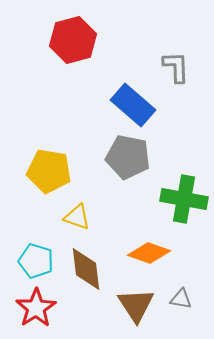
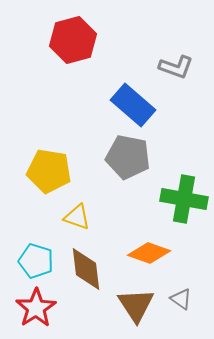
gray L-shape: rotated 112 degrees clockwise
gray triangle: rotated 25 degrees clockwise
